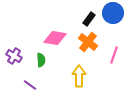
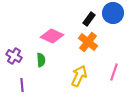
pink diamond: moved 3 px left, 2 px up; rotated 15 degrees clockwise
pink line: moved 17 px down
yellow arrow: rotated 25 degrees clockwise
purple line: moved 8 px left; rotated 48 degrees clockwise
